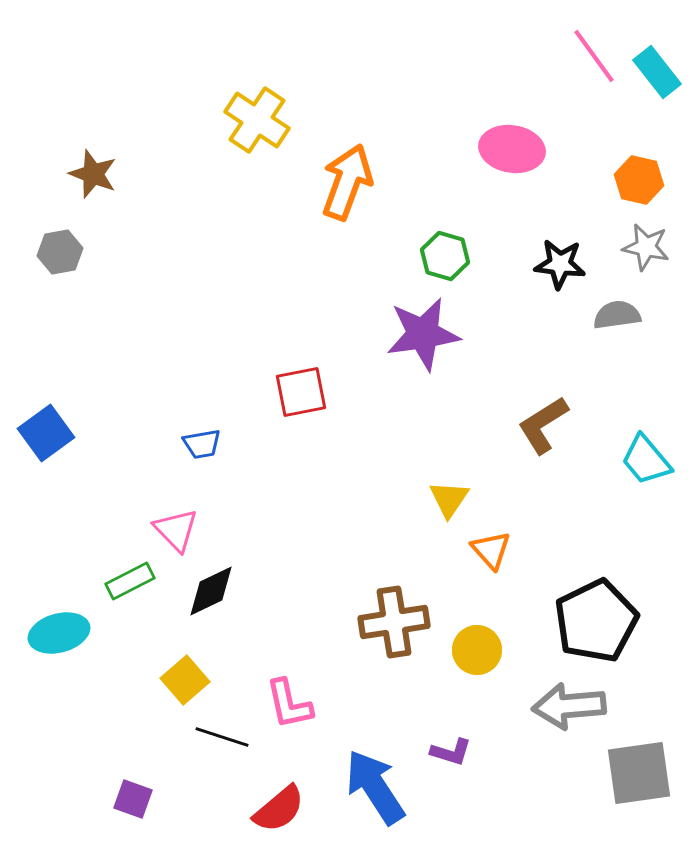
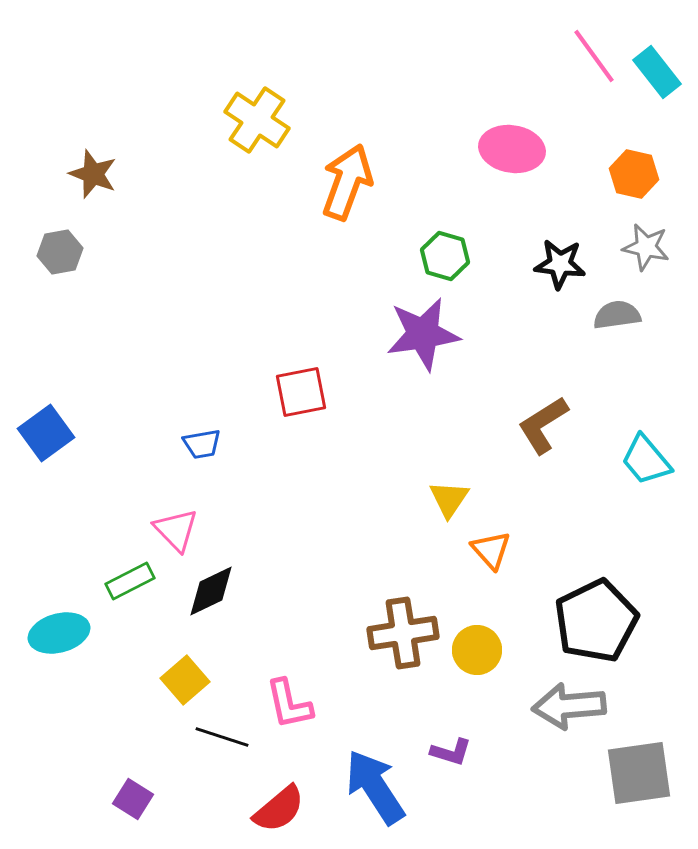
orange hexagon: moved 5 px left, 6 px up
brown cross: moved 9 px right, 11 px down
purple square: rotated 12 degrees clockwise
